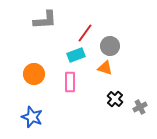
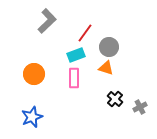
gray L-shape: moved 2 px right, 1 px down; rotated 40 degrees counterclockwise
gray circle: moved 1 px left, 1 px down
orange triangle: moved 1 px right
pink rectangle: moved 4 px right, 4 px up
blue star: rotated 30 degrees clockwise
